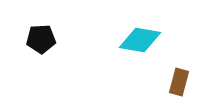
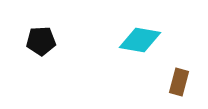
black pentagon: moved 2 px down
